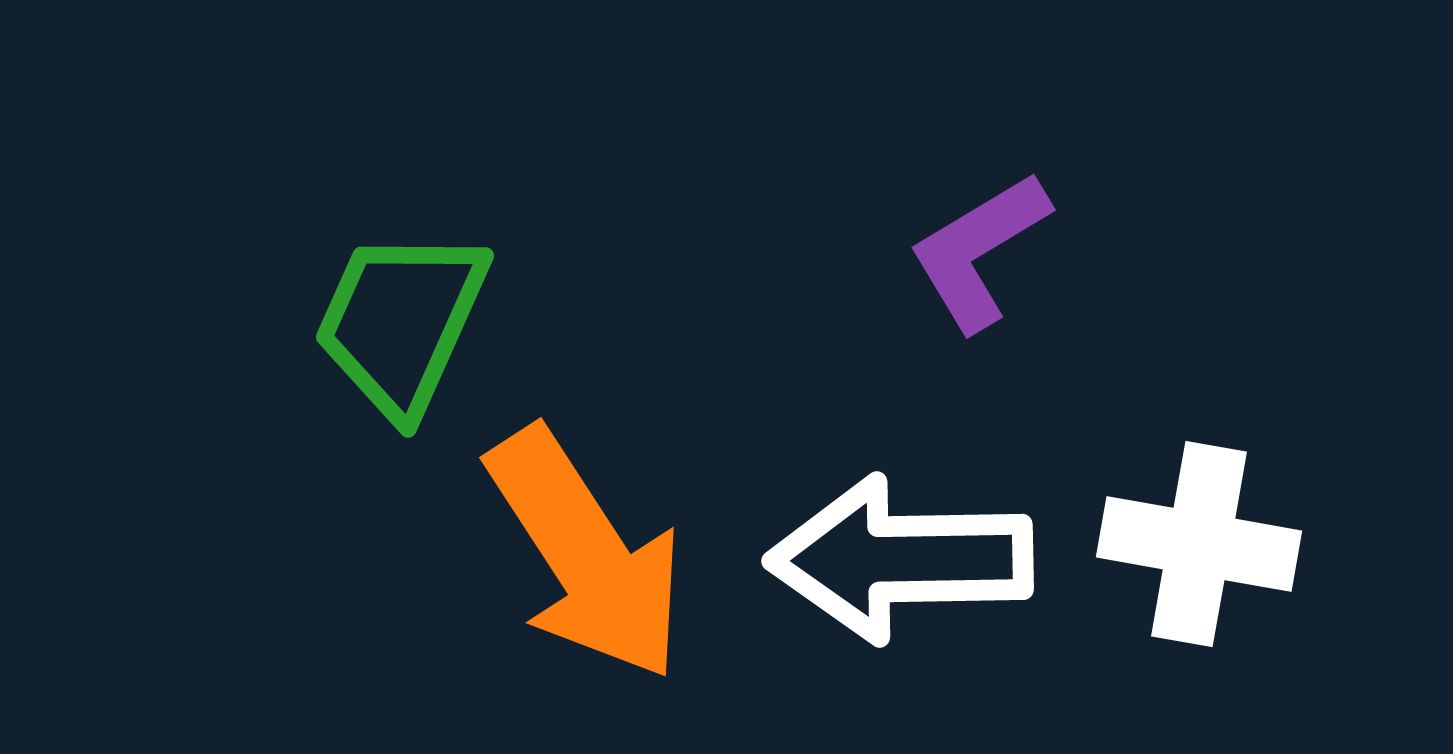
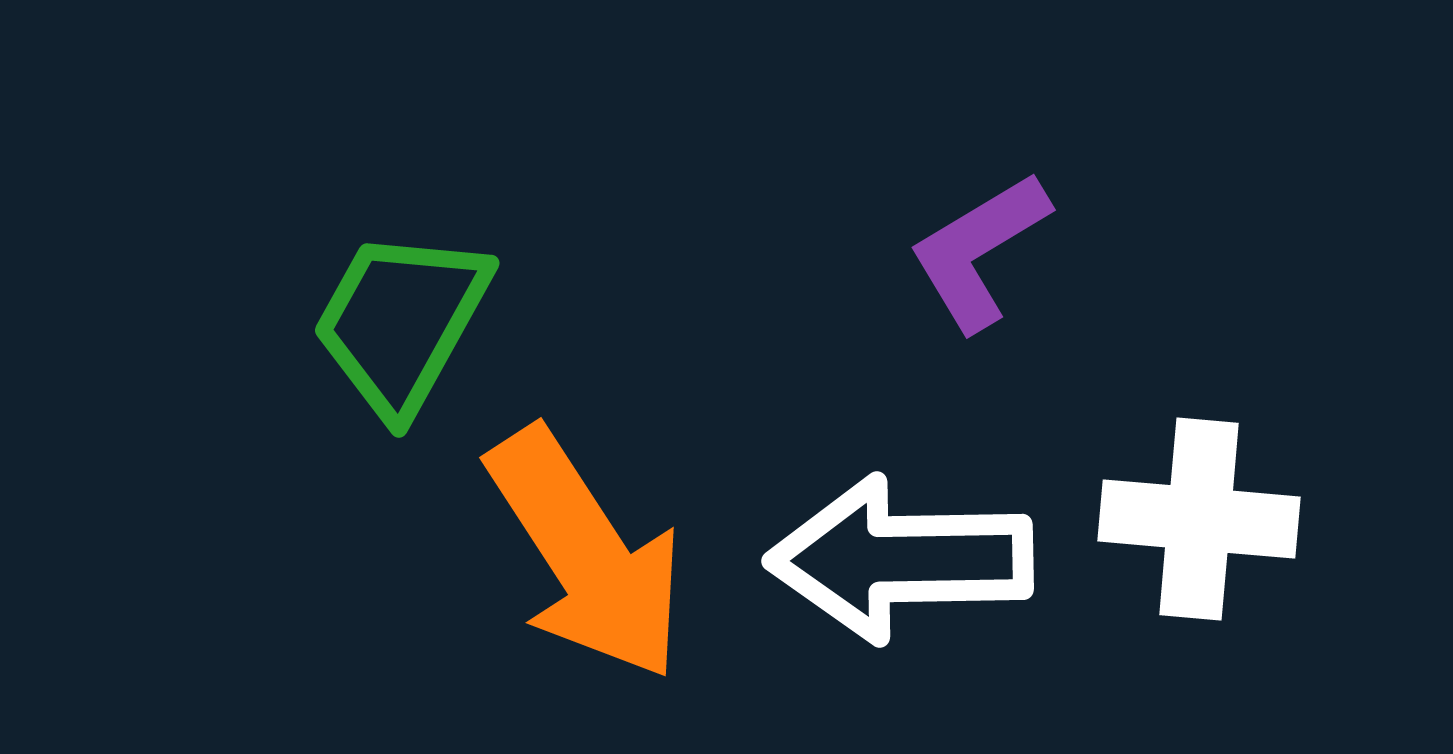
green trapezoid: rotated 5 degrees clockwise
white cross: moved 25 px up; rotated 5 degrees counterclockwise
